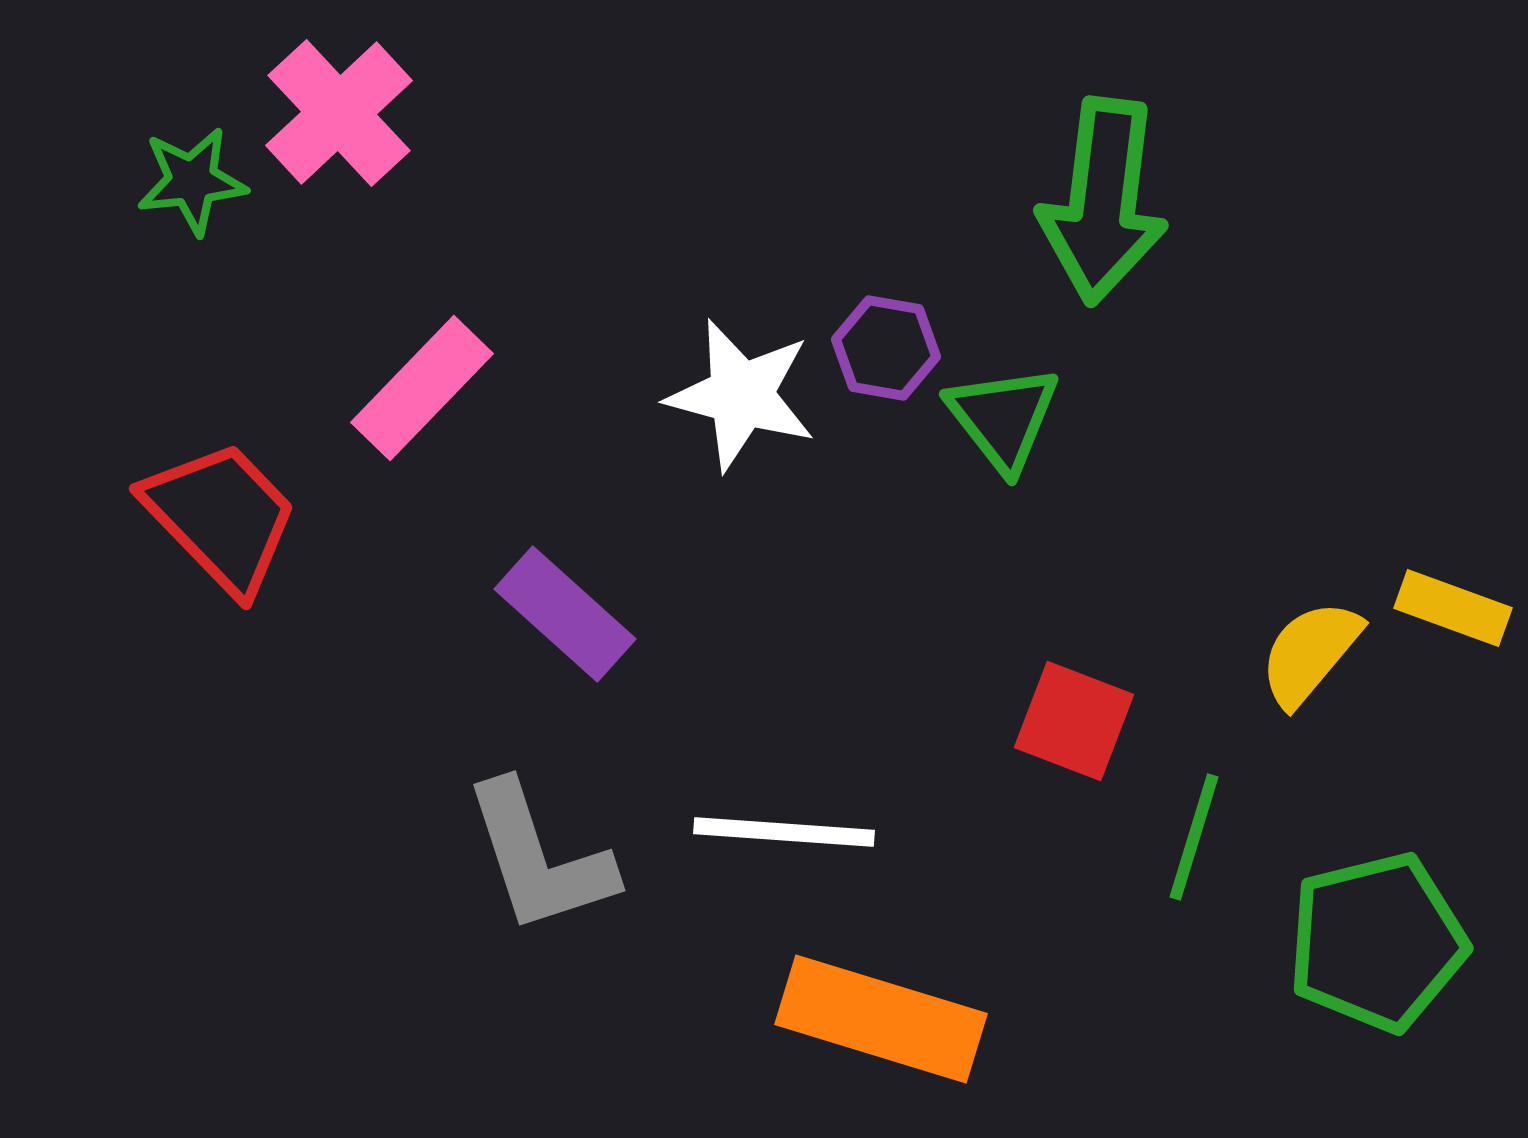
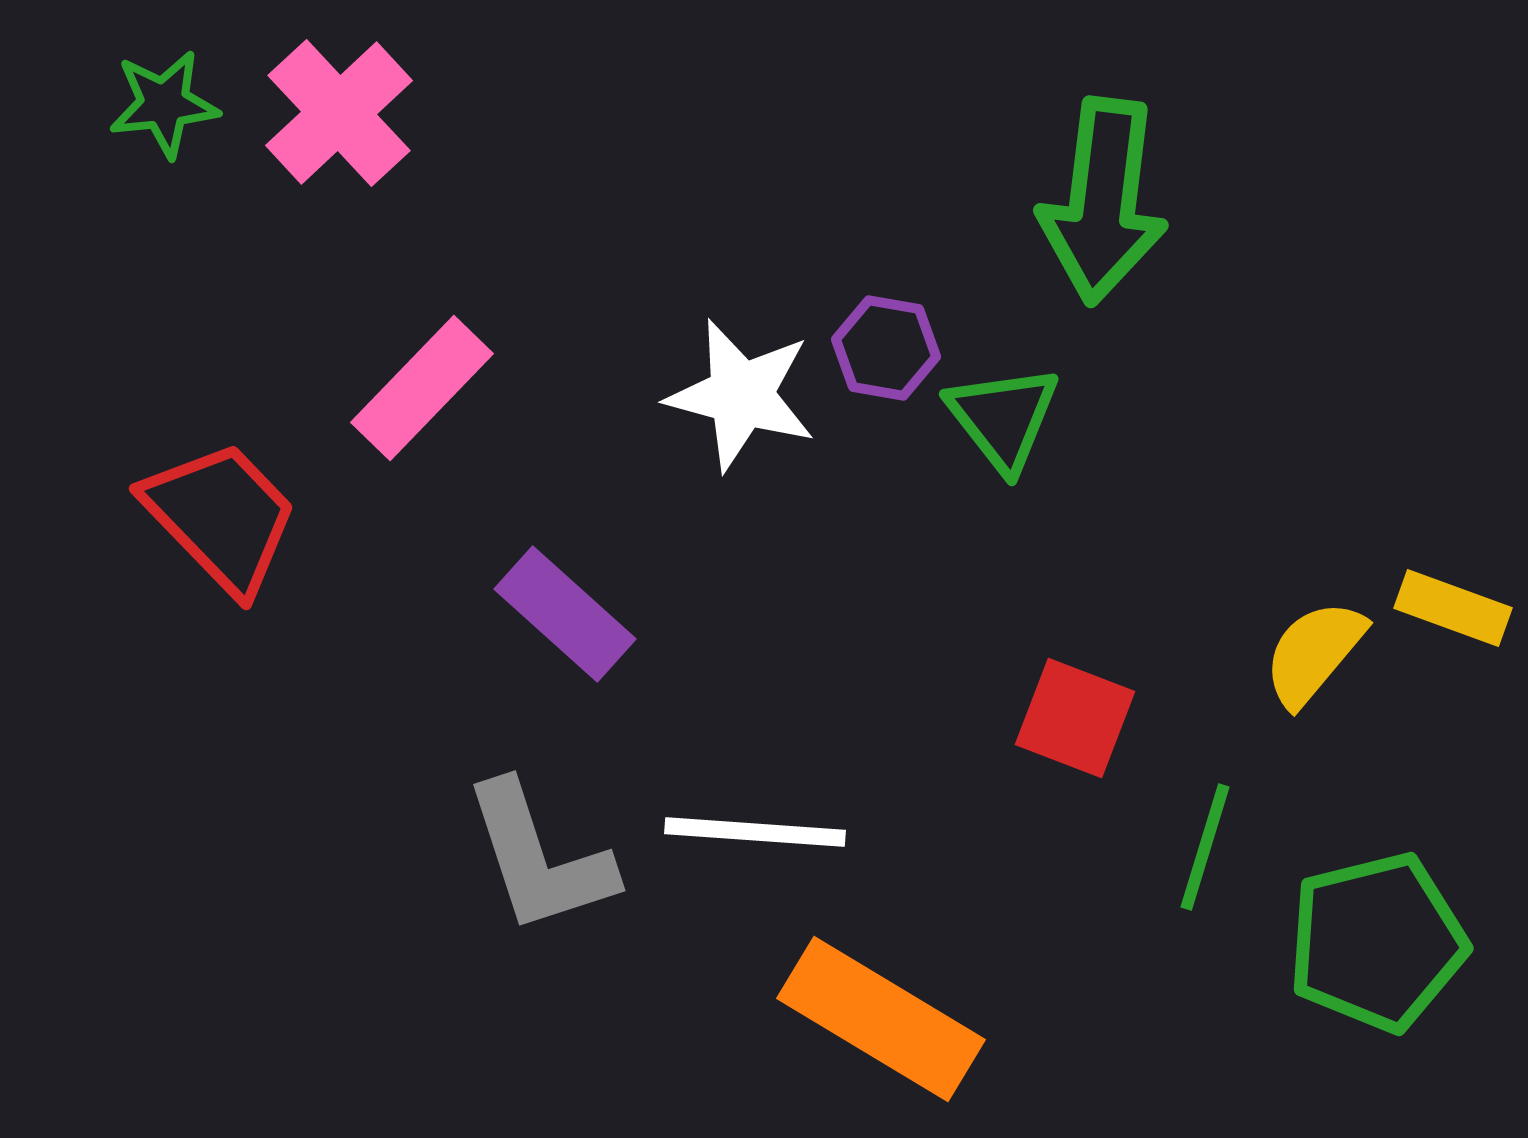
green star: moved 28 px left, 77 px up
yellow semicircle: moved 4 px right
red square: moved 1 px right, 3 px up
white line: moved 29 px left
green line: moved 11 px right, 10 px down
orange rectangle: rotated 14 degrees clockwise
